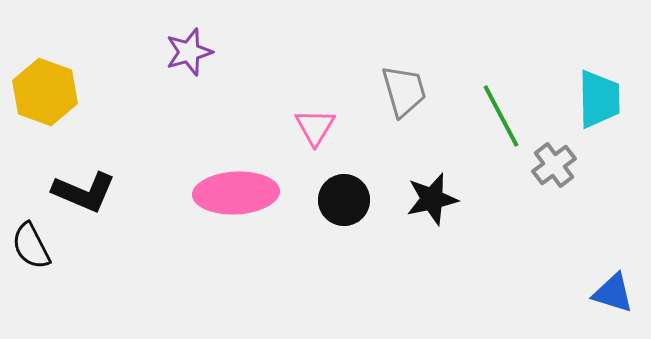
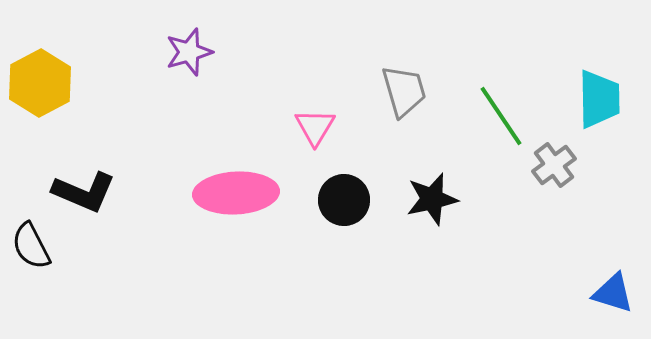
yellow hexagon: moved 5 px left, 9 px up; rotated 12 degrees clockwise
green line: rotated 6 degrees counterclockwise
